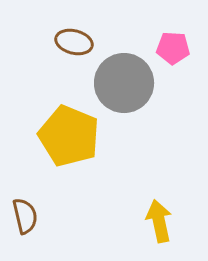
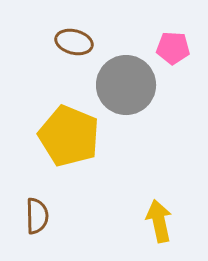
gray circle: moved 2 px right, 2 px down
brown semicircle: moved 12 px right; rotated 12 degrees clockwise
